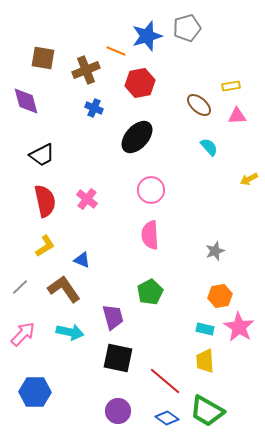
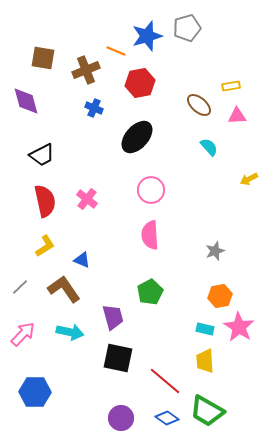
purple circle: moved 3 px right, 7 px down
